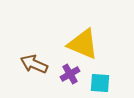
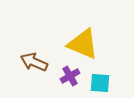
brown arrow: moved 2 px up
purple cross: moved 2 px down
